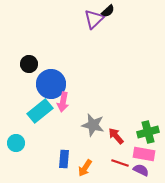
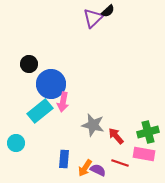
purple triangle: moved 1 px left, 1 px up
purple semicircle: moved 43 px left
